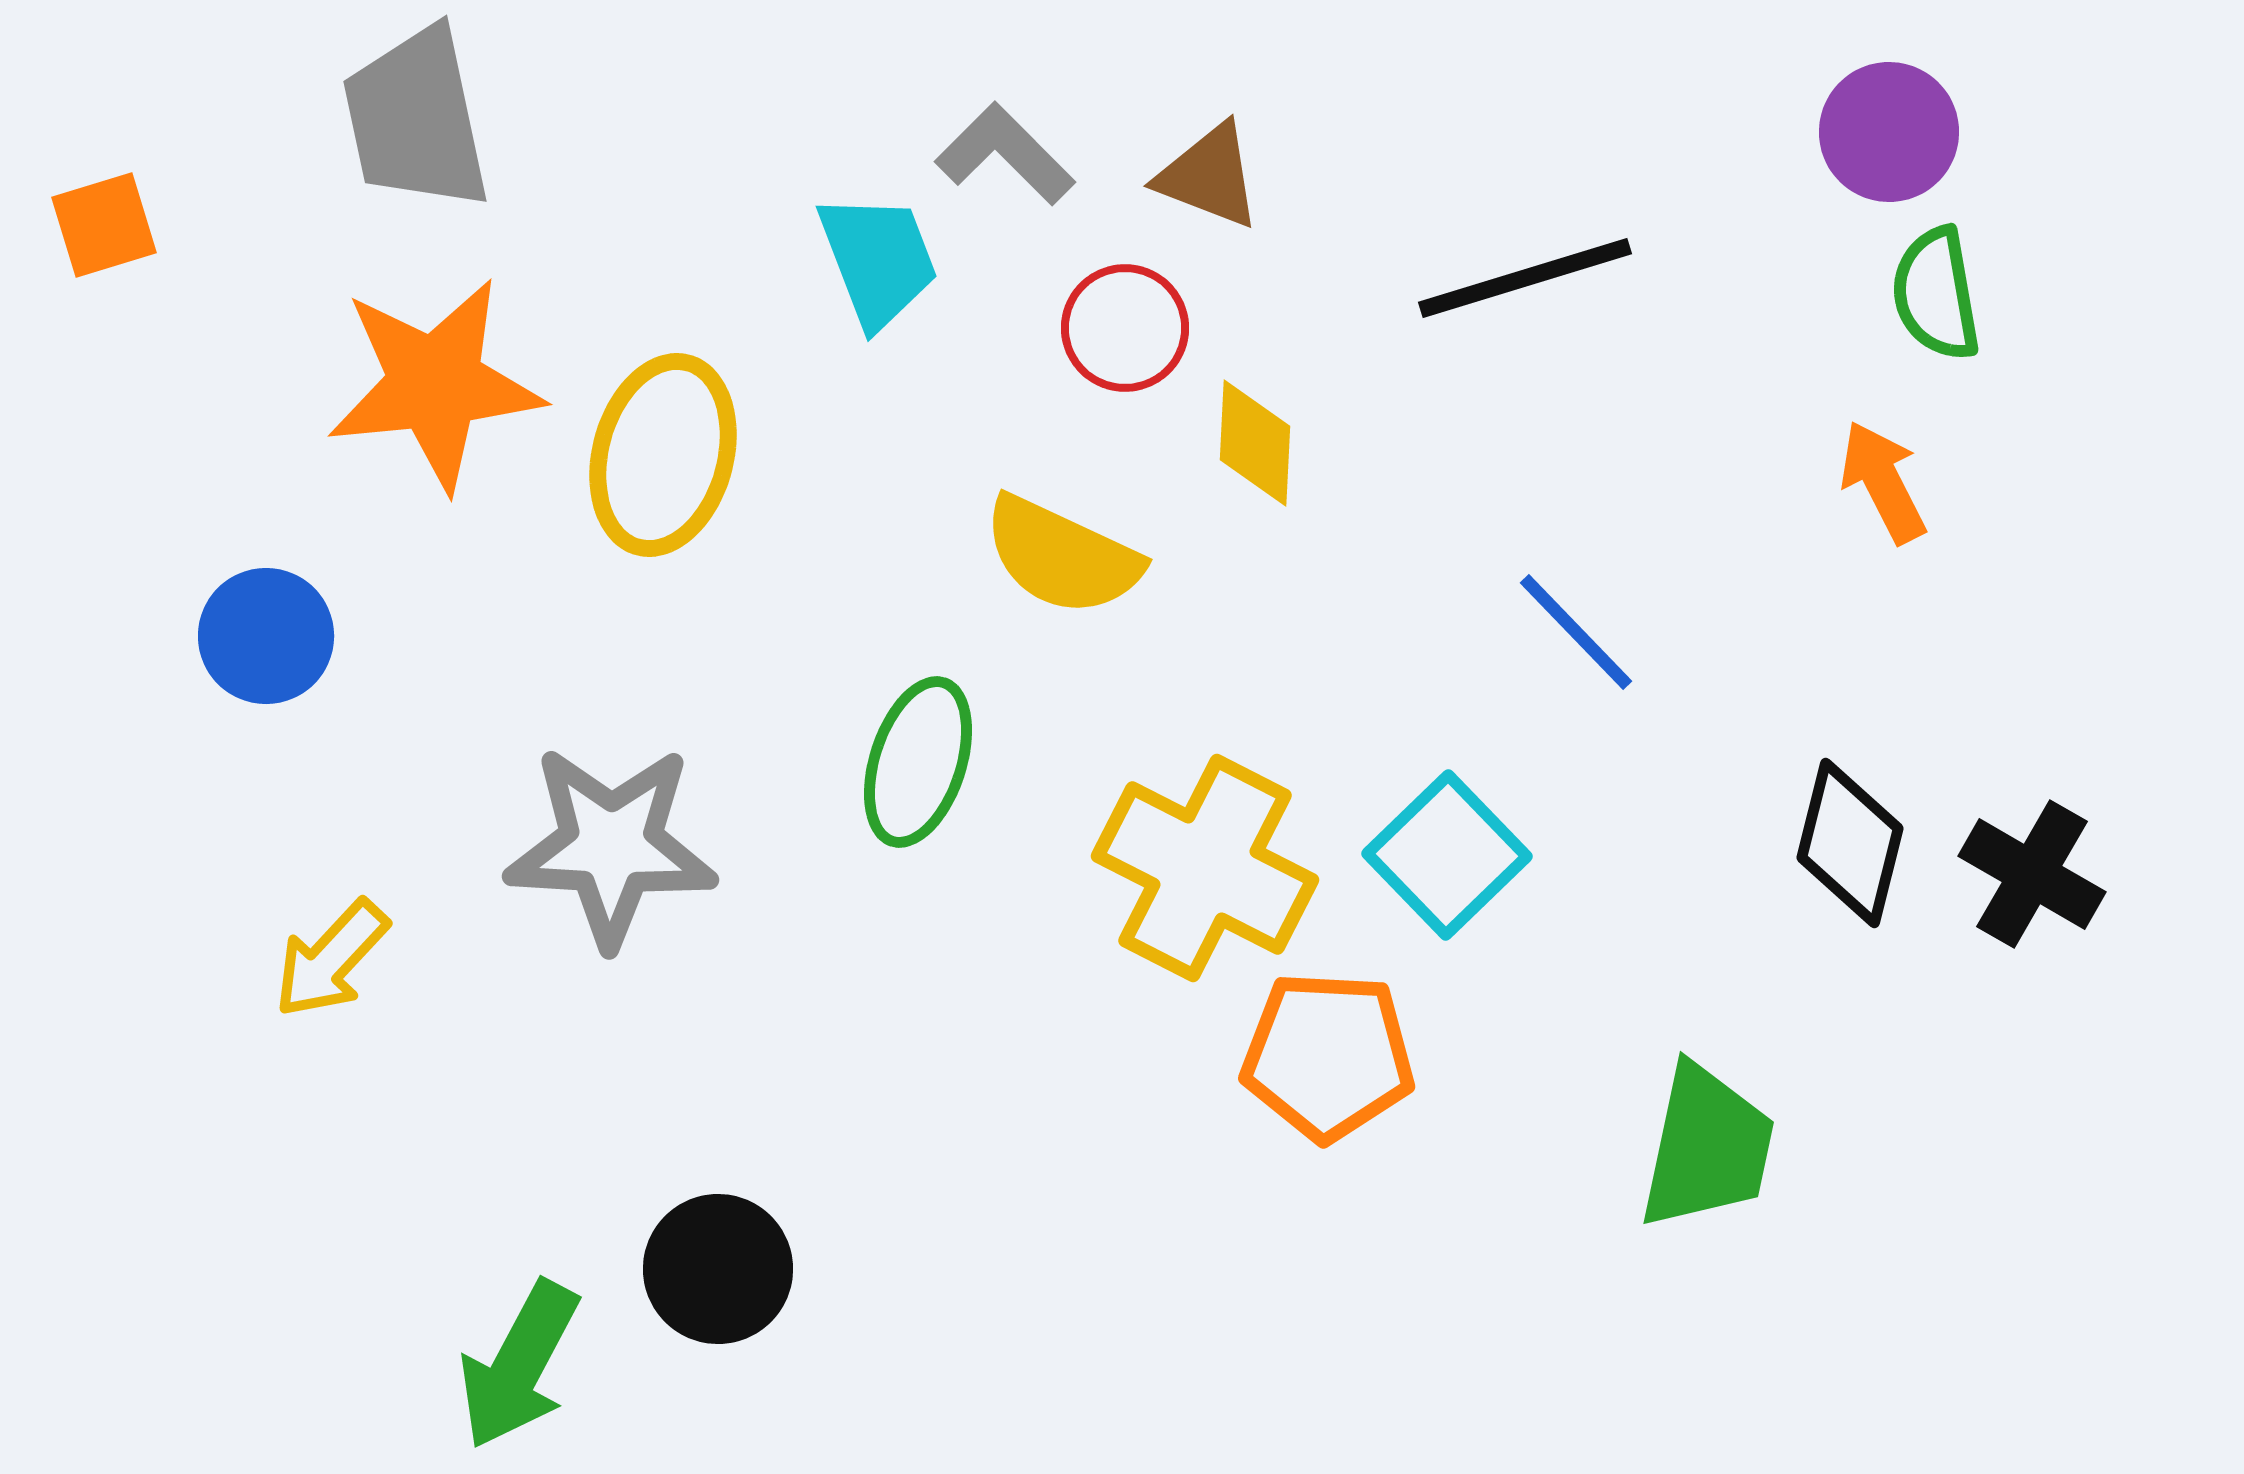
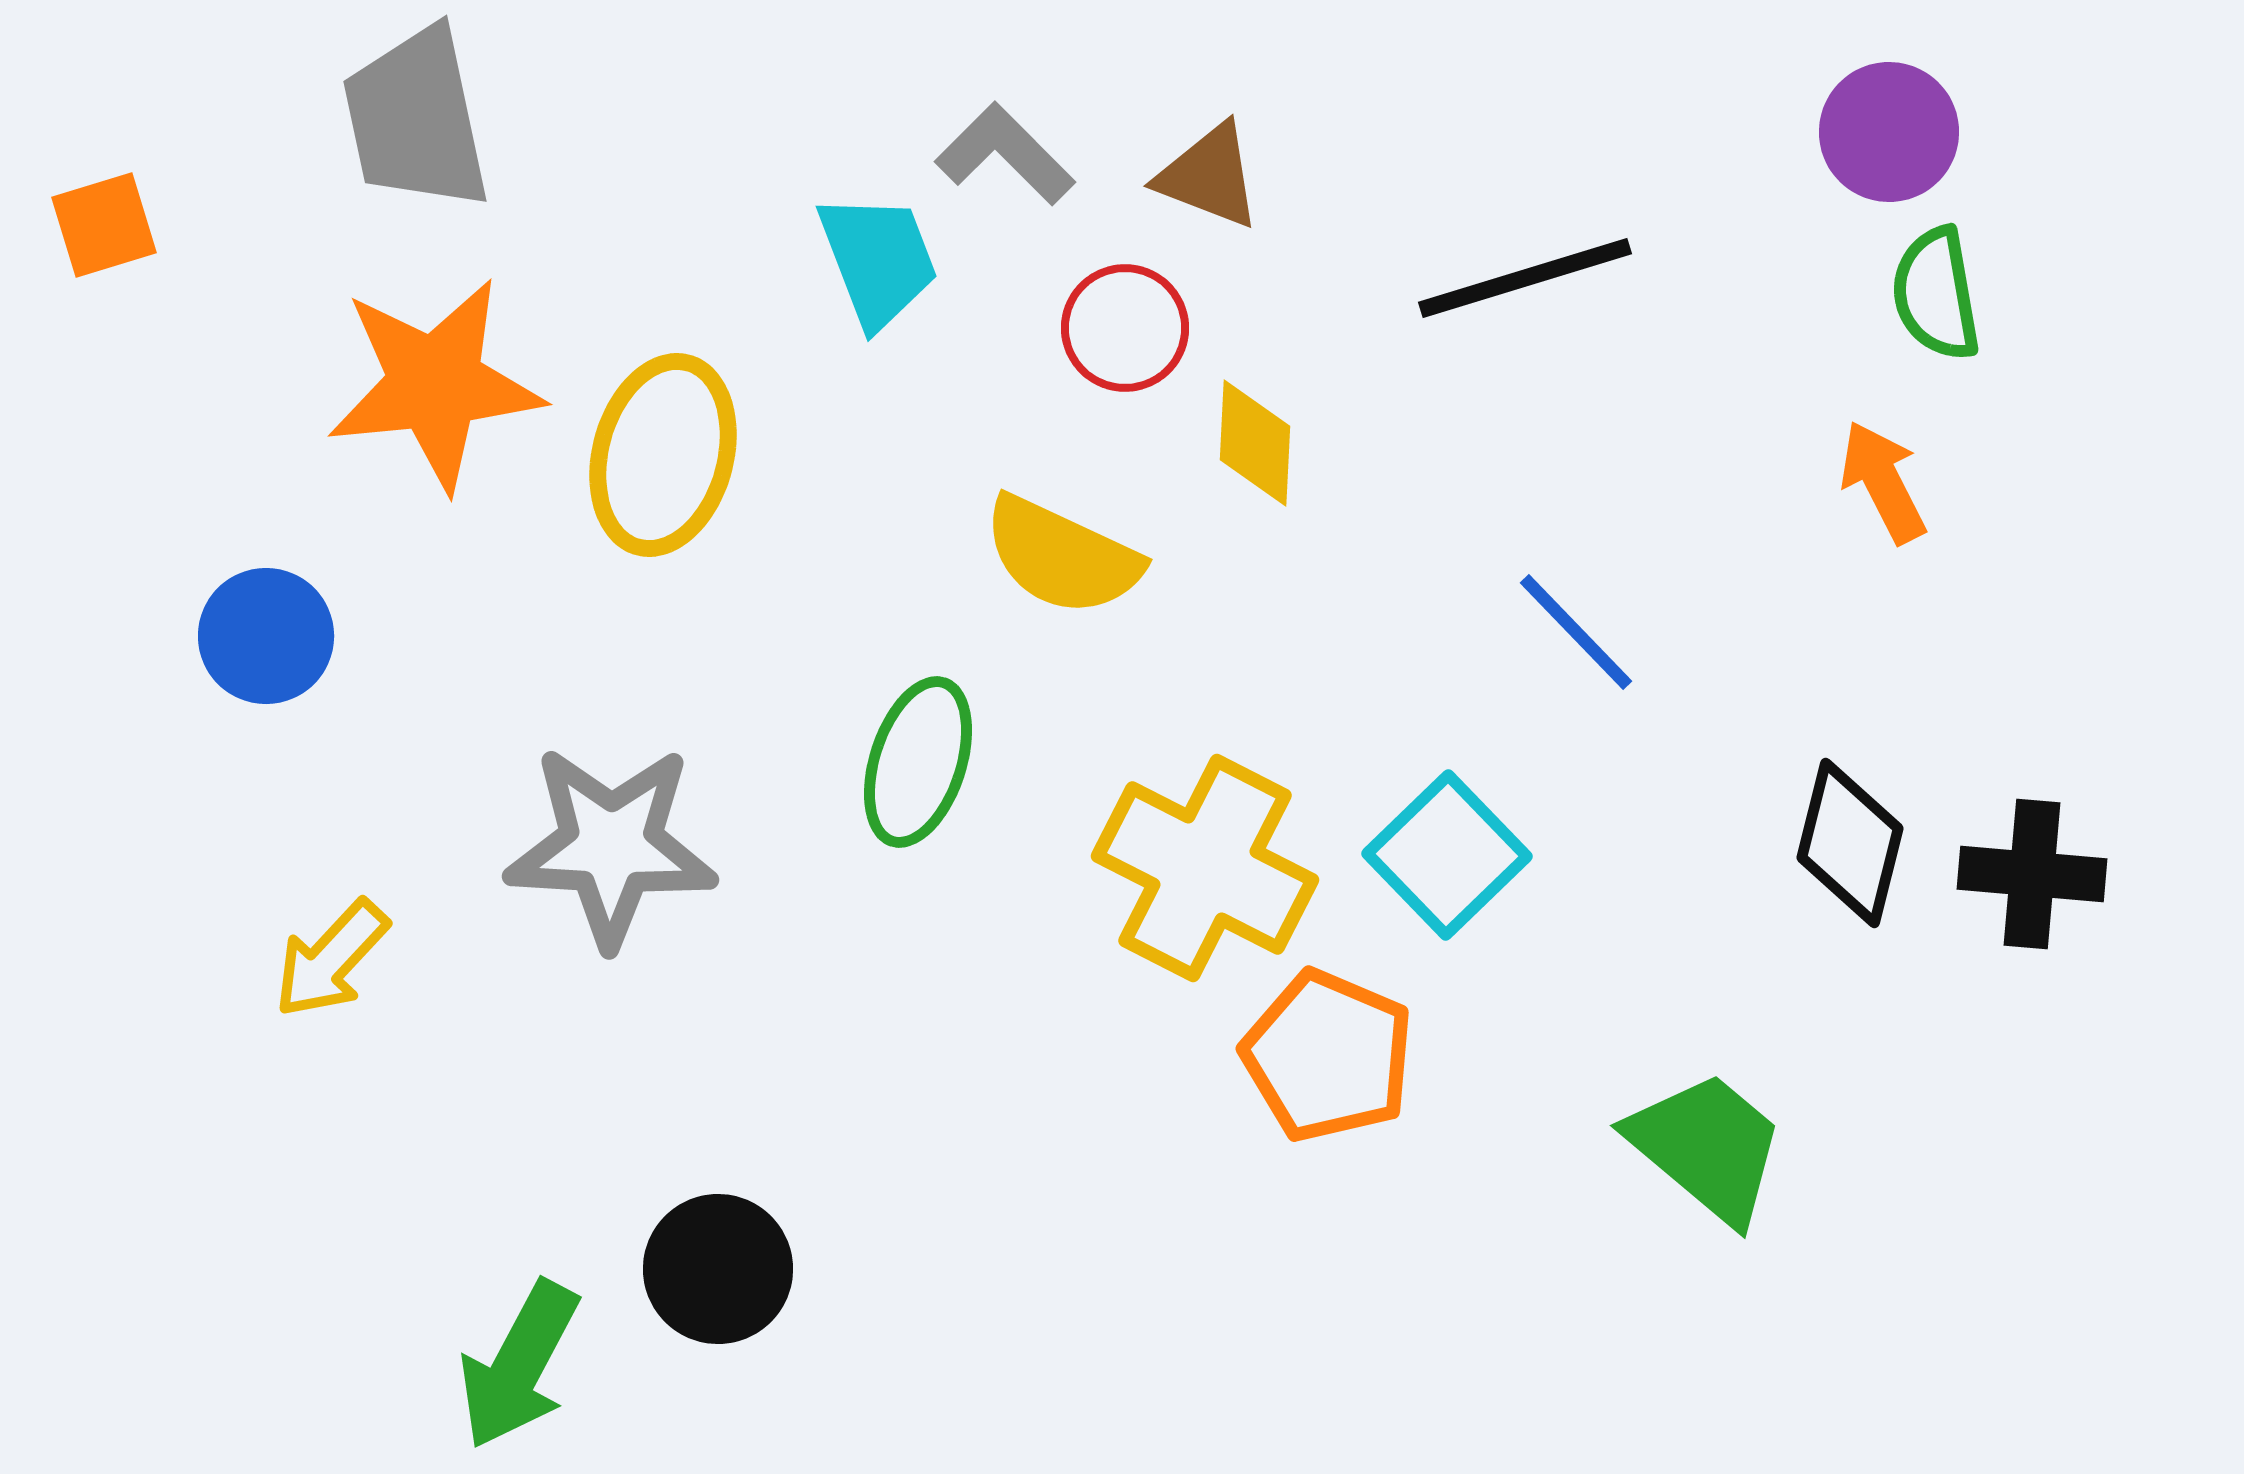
black cross: rotated 25 degrees counterclockwise
orange pentagon: rotated 20 degrees clockwise
green trapezoid: rotated 62 degrees counterclockwise
